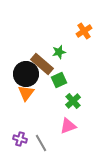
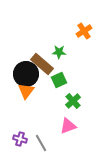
green star: rotated 16 degrees clockwise
orange triangle: moved 2 px up
